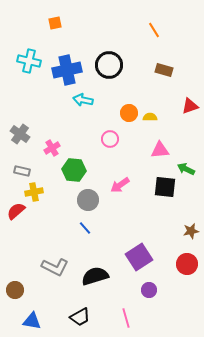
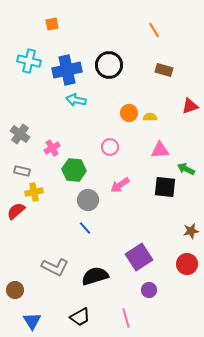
orange square: moved 3 px left, 1 px down
cyan arrow: moved 7 px left
pink circle: moved 8 px down
blue triangle: rotated 48 degrees clockwise
